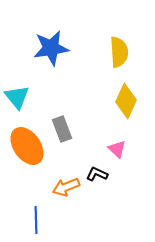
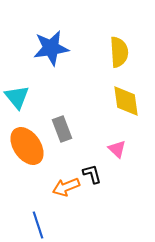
yellow diamond: rotated 32 degrees counterclockwise
black L-shape: moved 5 px left; rotated 50 degrees clockwise
blue line: moved 2 px right, 5 px down; rotated 16 degrees counterclockwise
